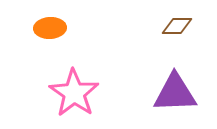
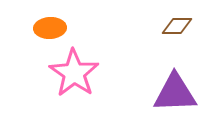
pink star: moved 20 px up
